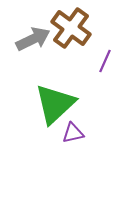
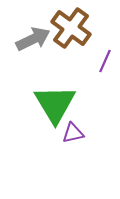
green triangle: rotated 18 degrees counterclockwise
